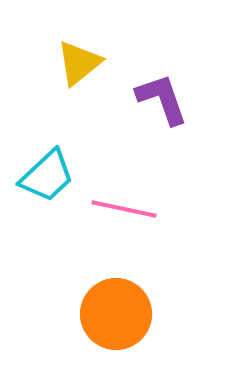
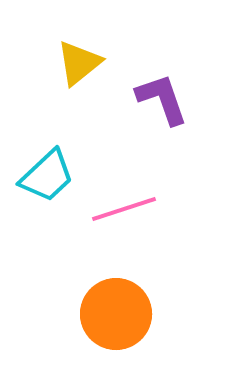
pink line: rotated 30 degrees counterclockwise
